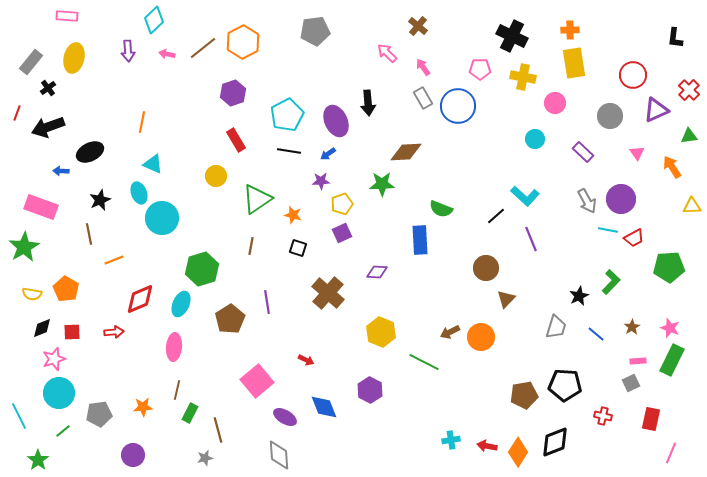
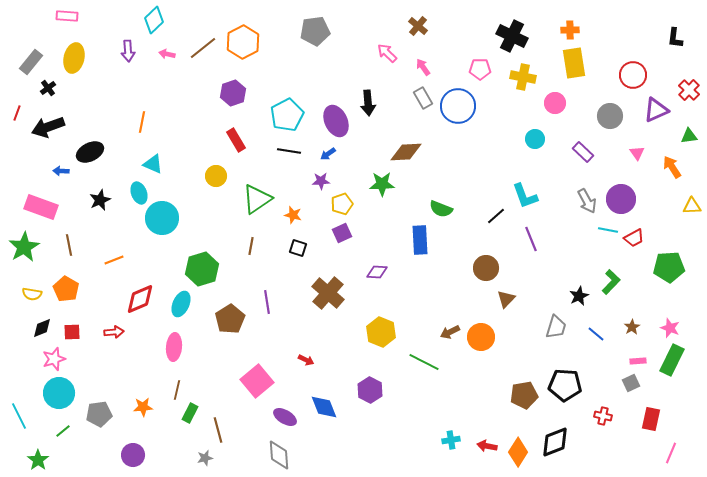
cyan L-shape at (525, 196): rotated 28 degrees clockwise
brown line at (89, 234): moved 20 px left, 11 px down
